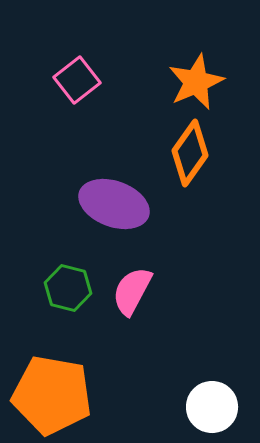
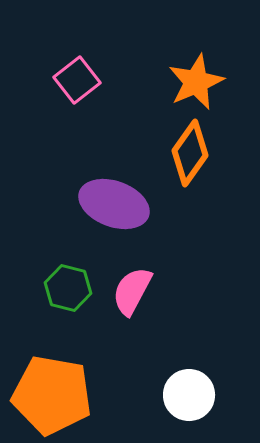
white circle: moved 23 px left, 12 px up
